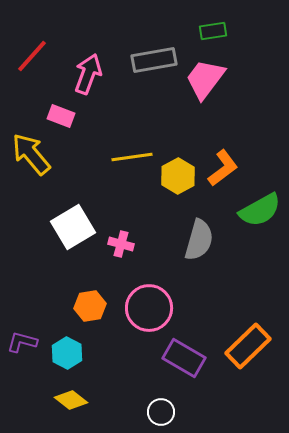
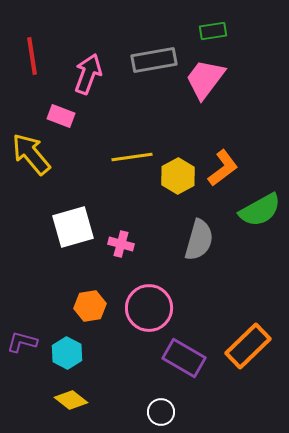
red line: rotated 51 degrees counterclockwise
white square: rotated 15 degrees clockwise
